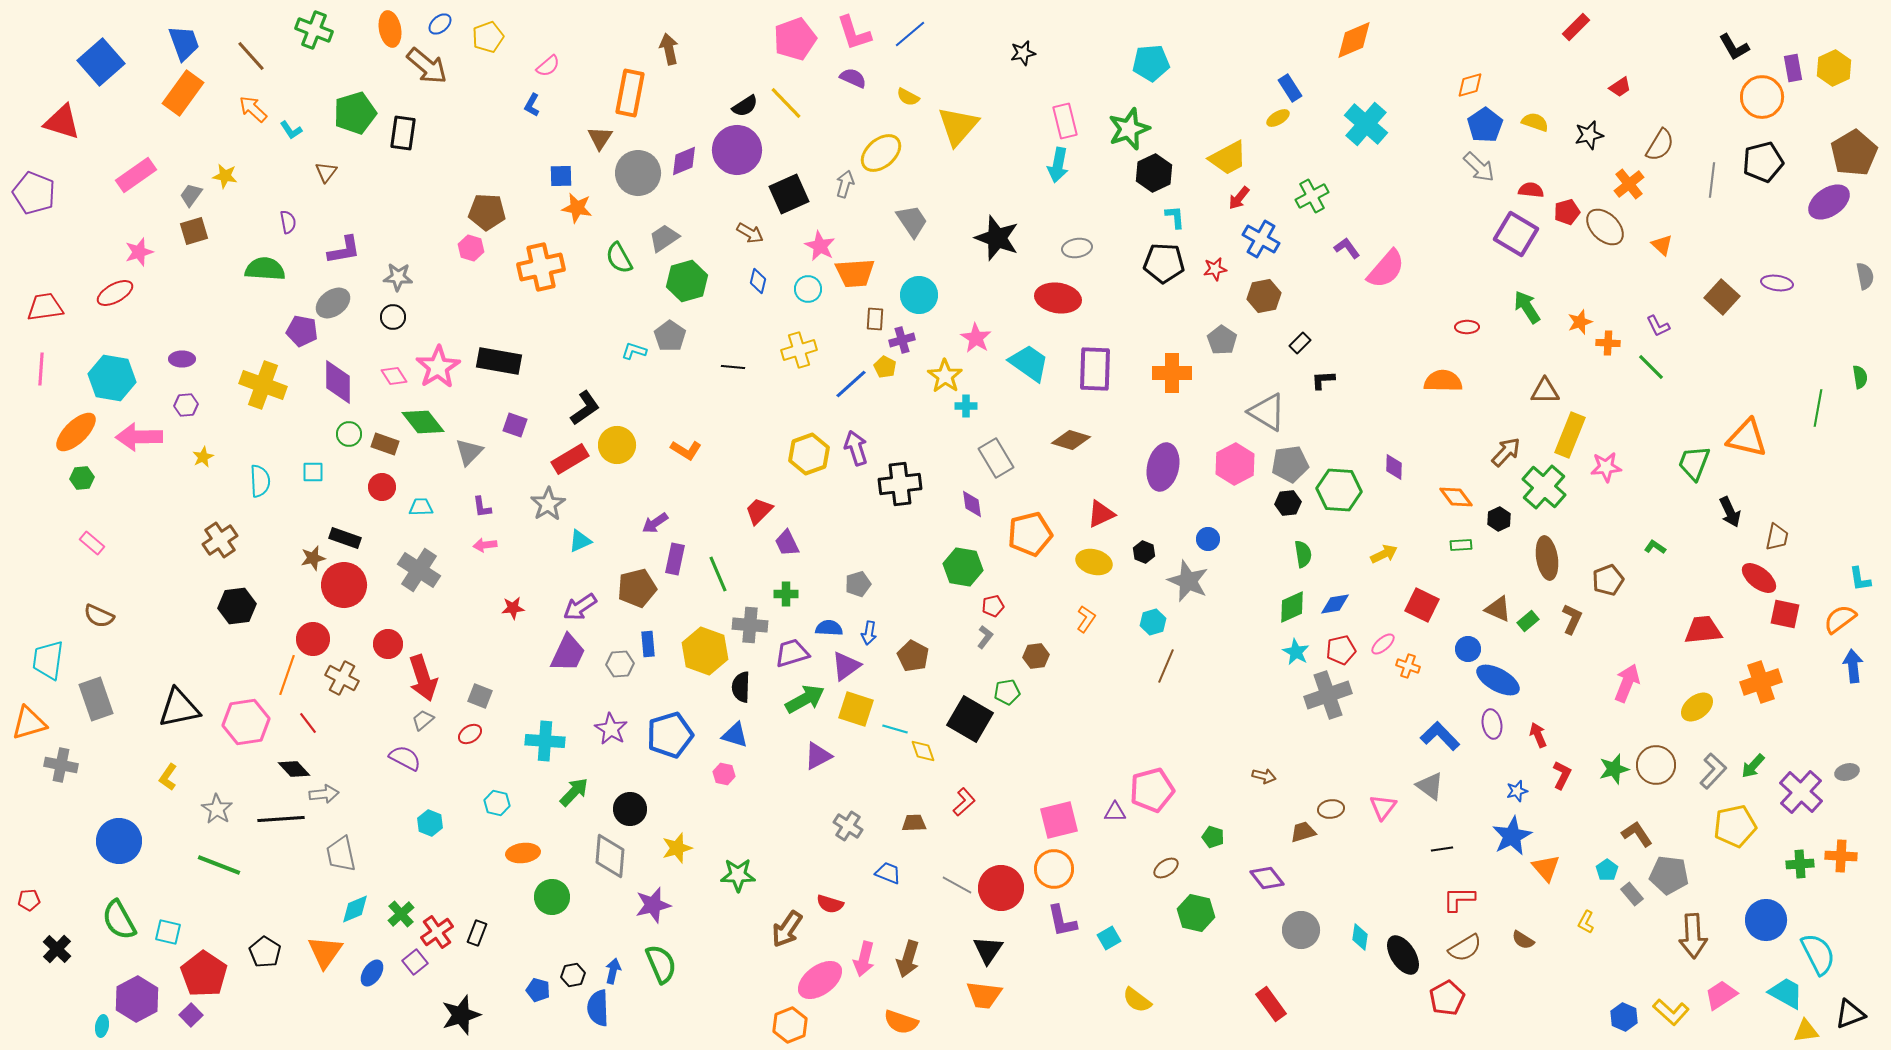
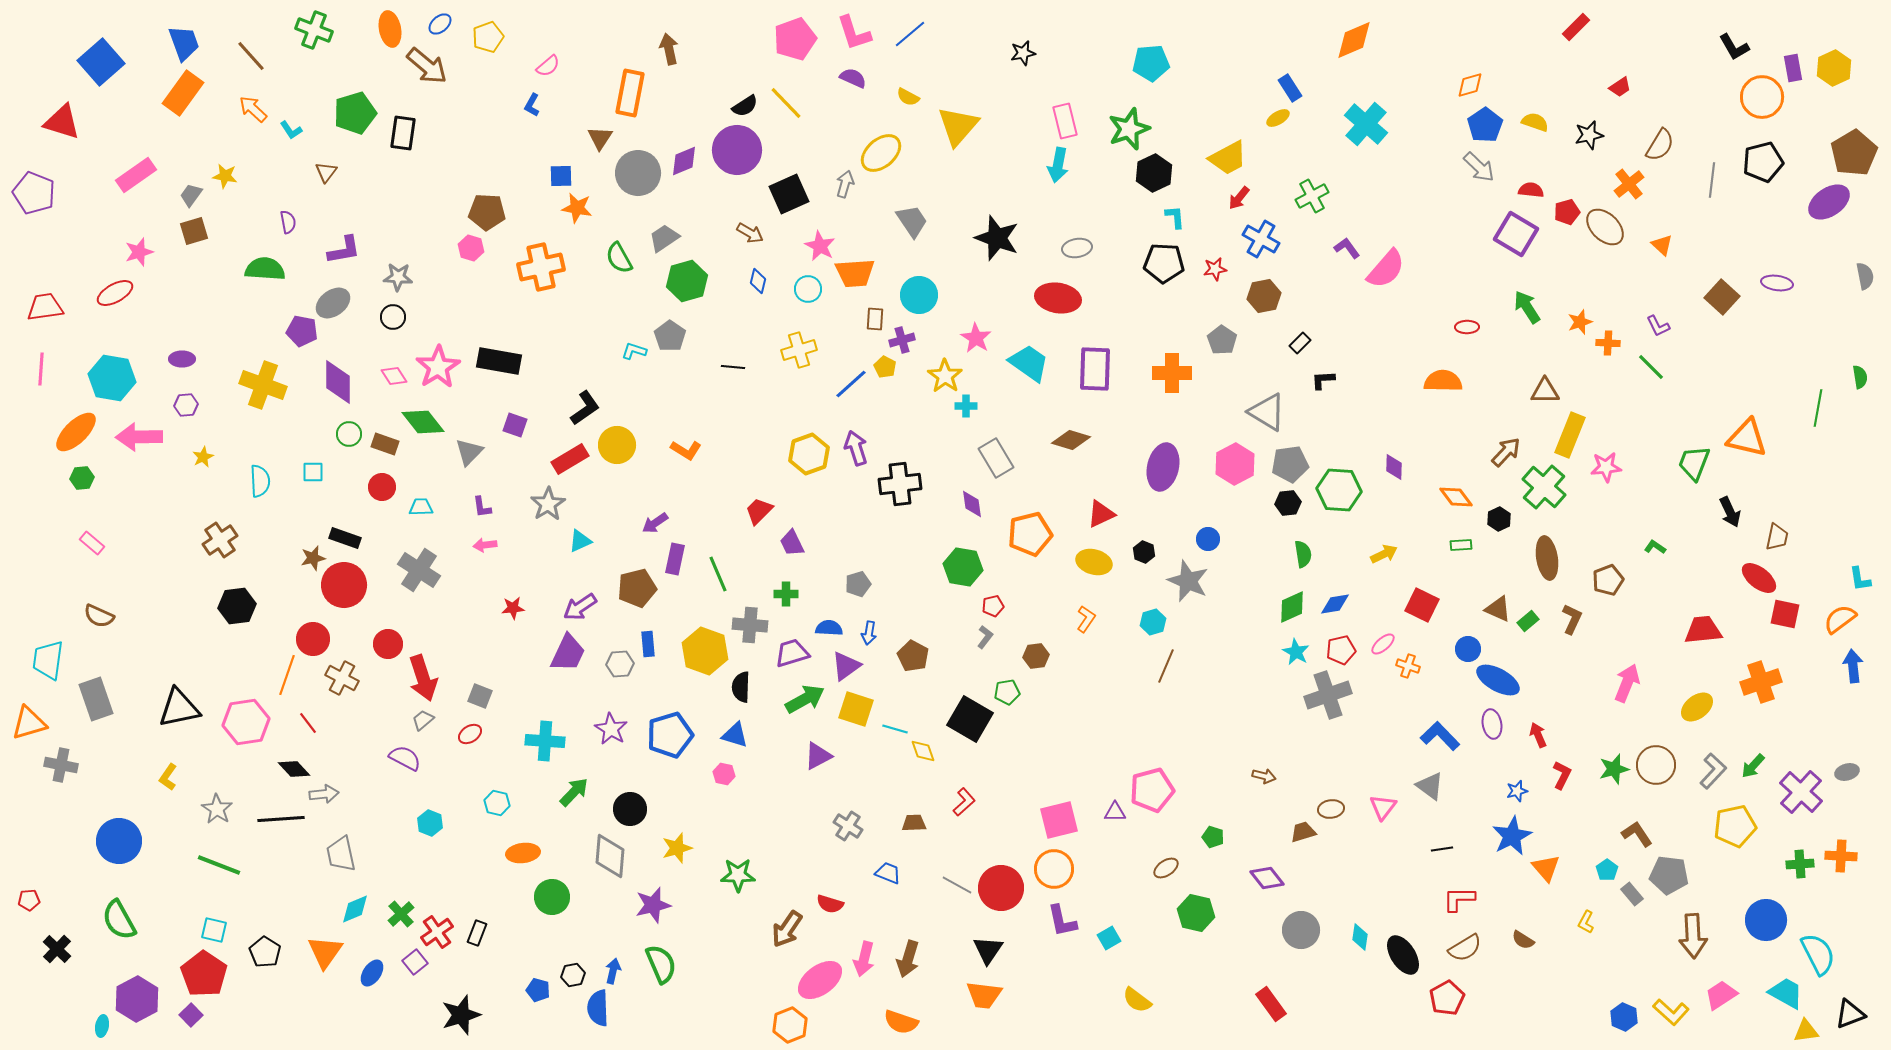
purple trapezoid at (787, 543): moved 5 px right
cyan square at (168, 932): moved 46 px right, 2 px up
